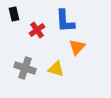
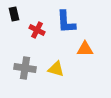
blue L-shape: moved 1 px right, 1 px down
red cross: rotated 28 degrees counterclockwise
orange triangle: moved 8 px right, 2 px down; rotated 48 degrees clockwise
gray cross: rotated 10 degrees counterclockwise
